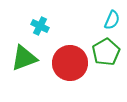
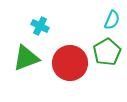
green pentagon: moved 1 px right
green triangle: moved 2 px right
